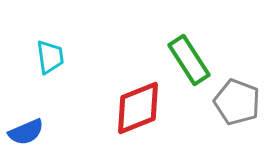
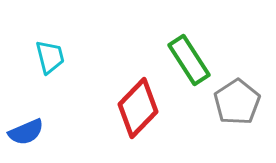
cyan trapezoid: rotated 6 degrees counterclockwise
gray pentagon: rotated 18 degrees clockwise
red diamond: rotated 24 degrees counterclockwise
